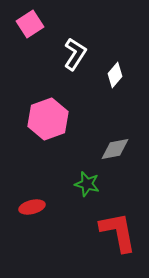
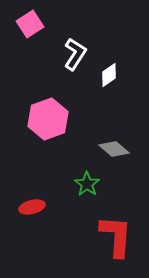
white diamond: moved 6 px left; rotated 15 degrees clockwise
gray diamond: moved 1 px left; rotated 52 degrees clockwise
green star: rotated 20 degrees clockwise
red L-shape: moved 2 px left, 4 px down; rotated 15 degrees clockwise
